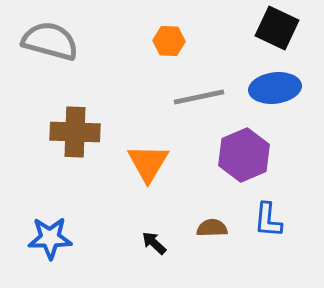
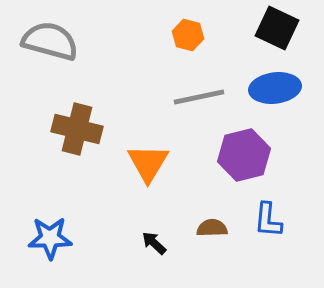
orange hexagon: moved 19 px right, 6 px up; rotated 12 degrees clockwise
brown cross: moved 2 px right, 3 px up; rotated 12 degrees clockwise
purple hexagon: rotated 9 degrees clockwise
